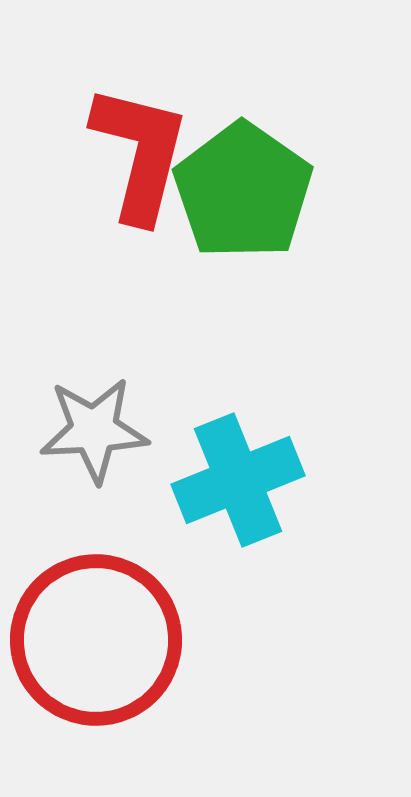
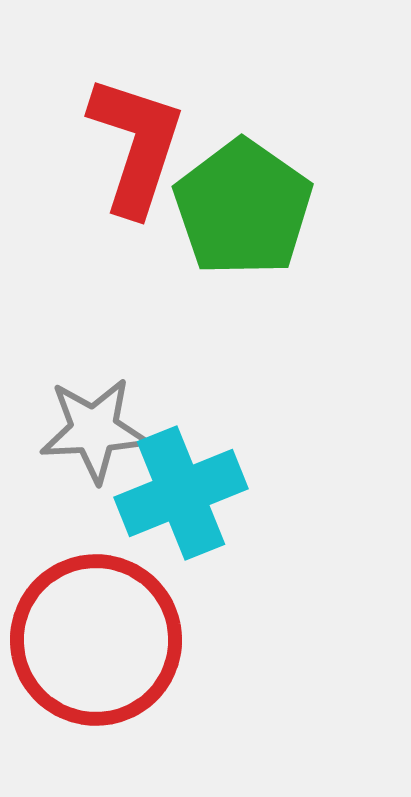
red L-shape: moved 4 px left, 8 px up; rotated 4 degrees clockwise
green pentagon: moved 17 px down
cyan cross: moved 57 px left, 13 px down
